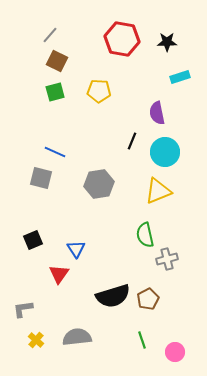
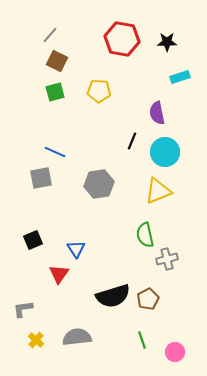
gray square: rotated 25 degrees counterclockwise
